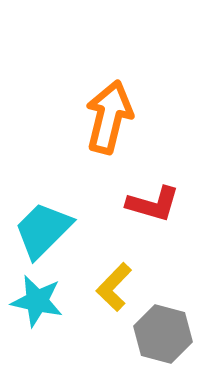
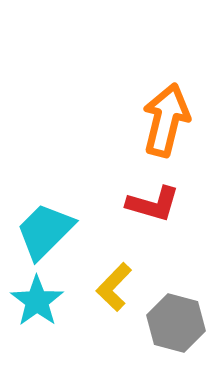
orange arrow: moved 57 px right, 3 px down
cyan trapezoid: moved 2 px right, 1 px down
cyan star: rotated 24 degrees clockwise
gray hexagon: moved 13 px right, 11 px up
